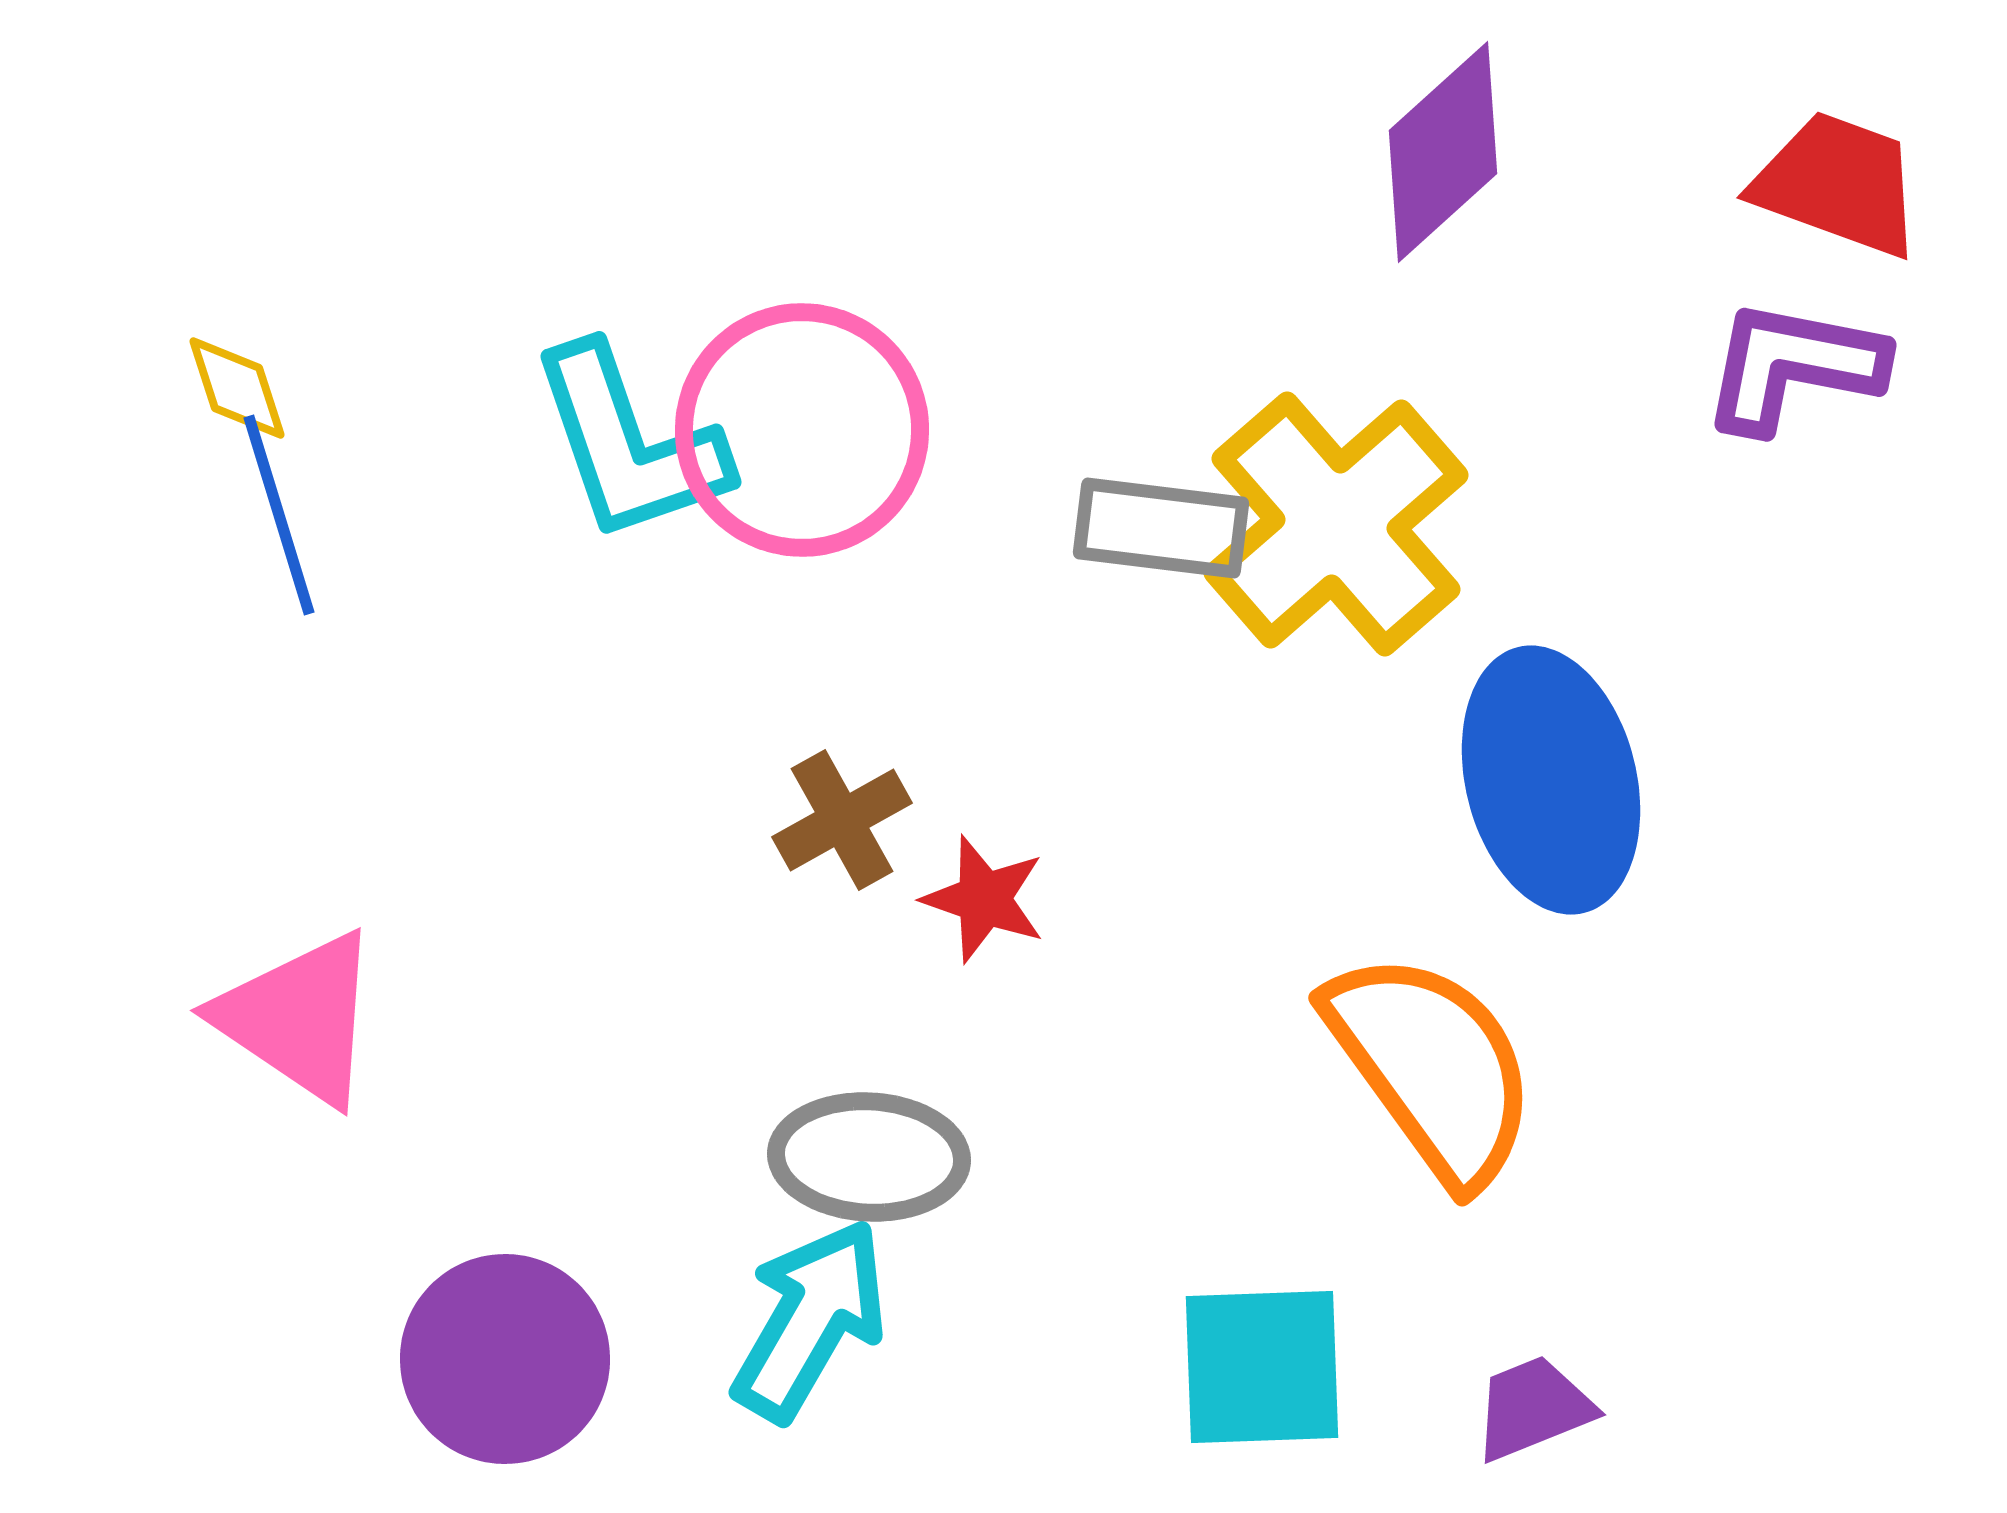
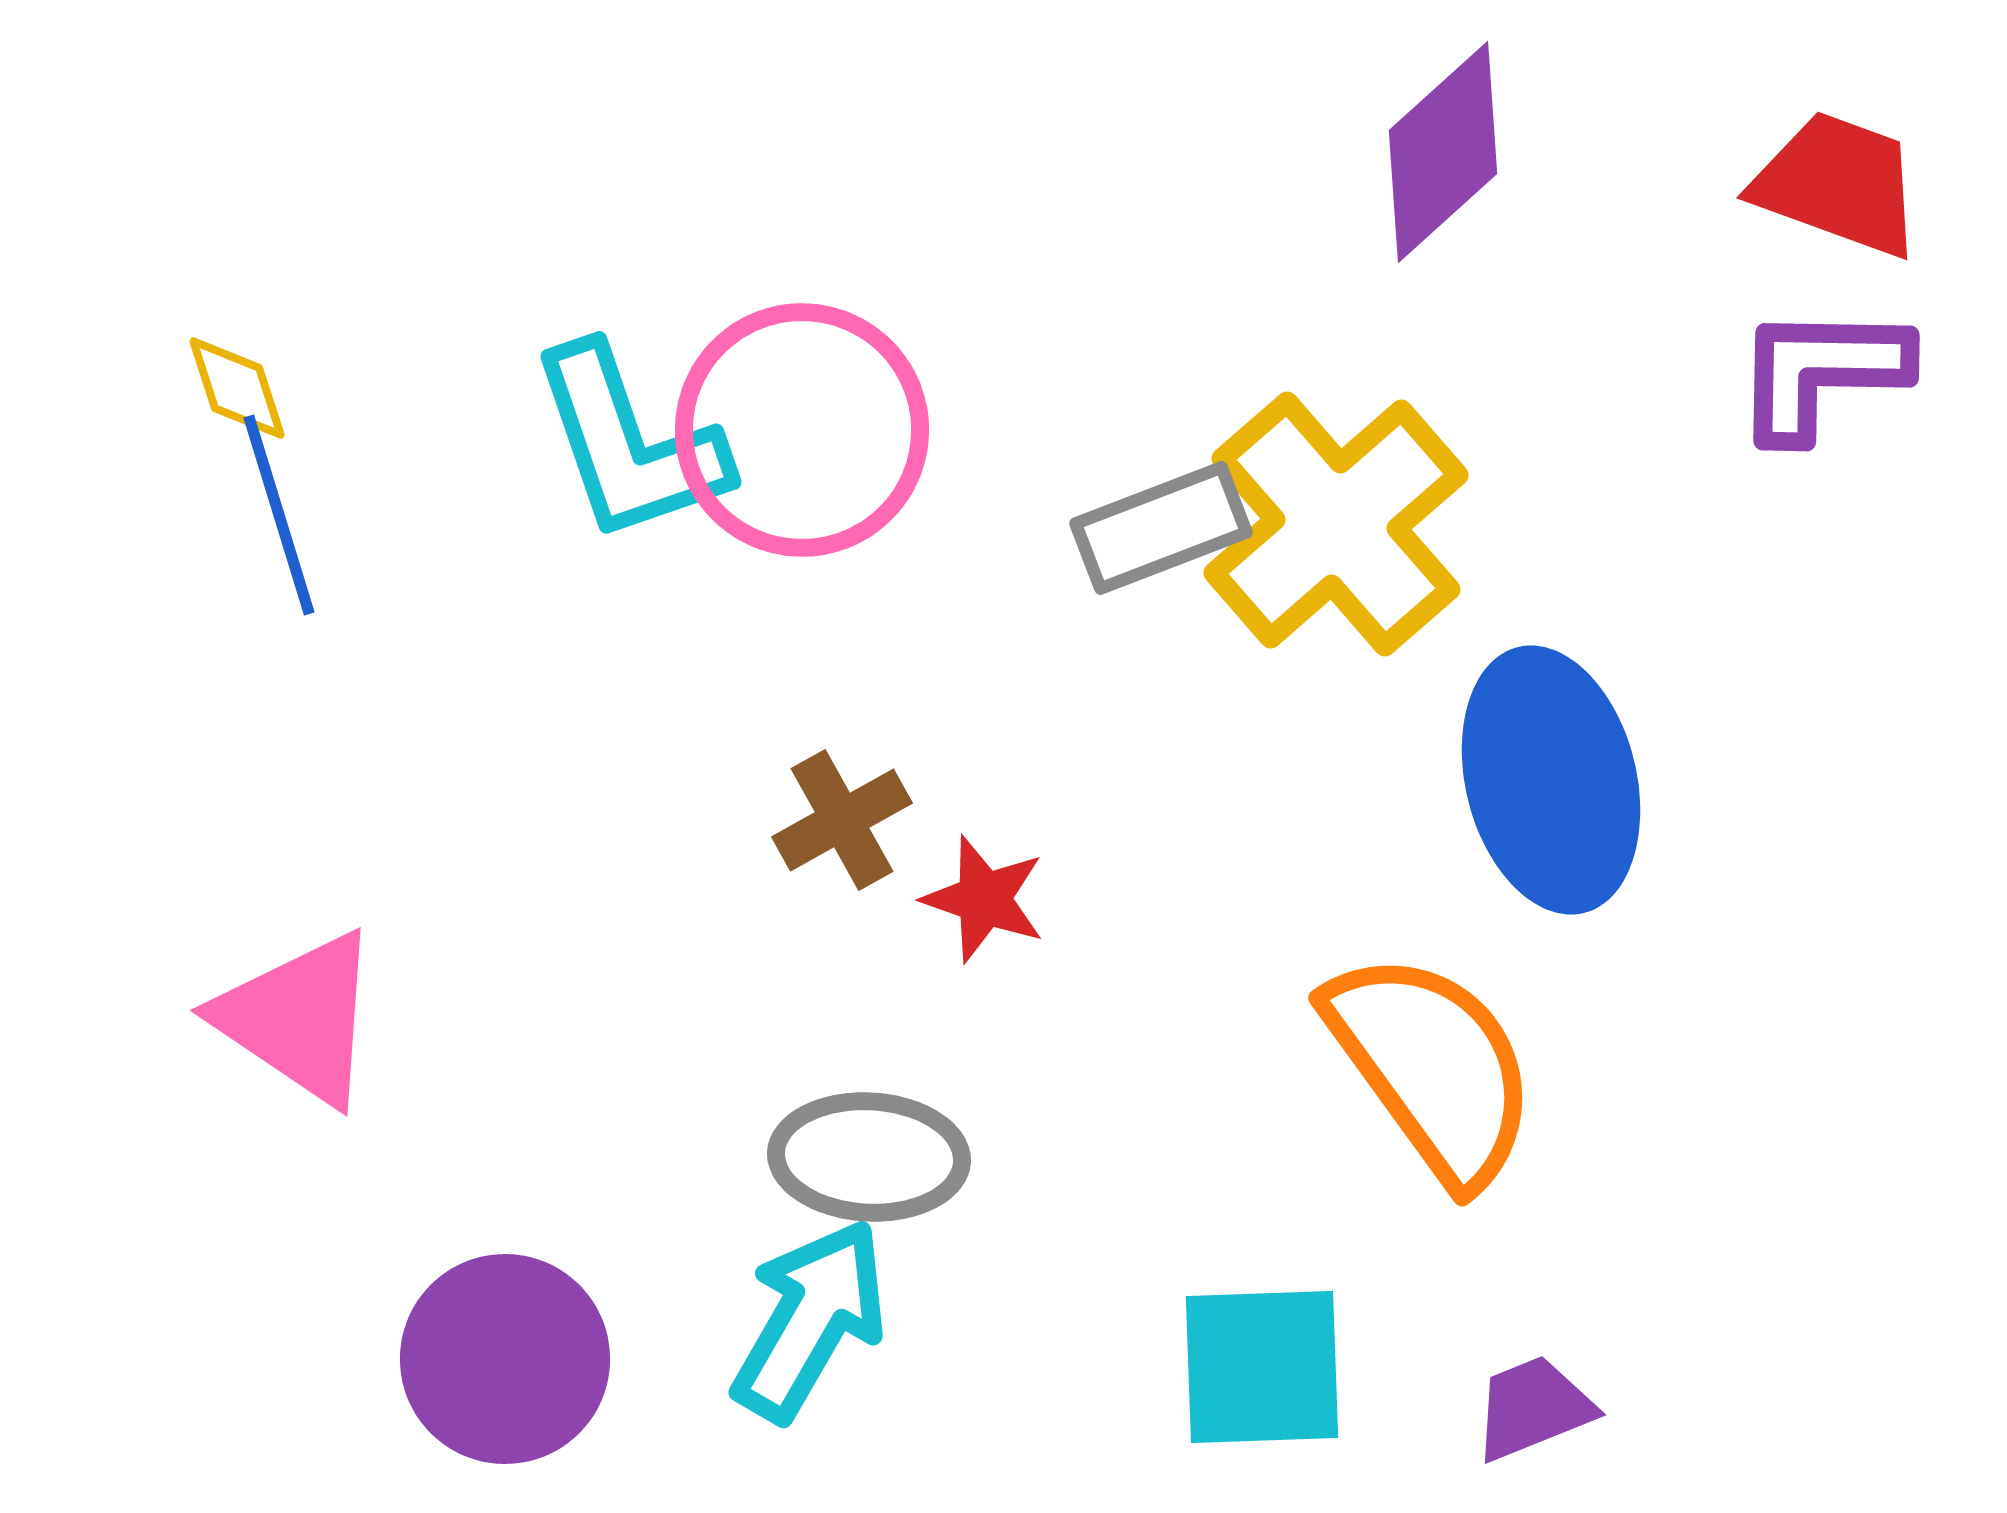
purple L-shape: moved 28 px right, 6 px down; rotated 10 degrees counterclockwise
gray rectangle: rotated 28 degrees counterclockwise
